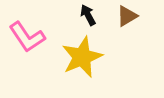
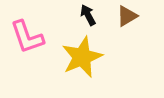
pink L-shape: rotated 15 degrees clockwise
